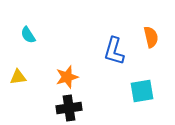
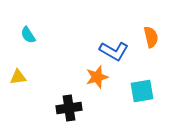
blue L-shape: rotated 76 degrees counterclockwise
orange star: moved 30 px right
